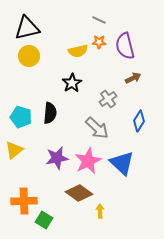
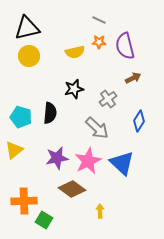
yellow semicircle: moved 3 px left, 1 px down
black star: moved 2 px right, 6 px down; rotated 18 degrees clockwise
brown diamond: moved 7 px left, 4 px up
